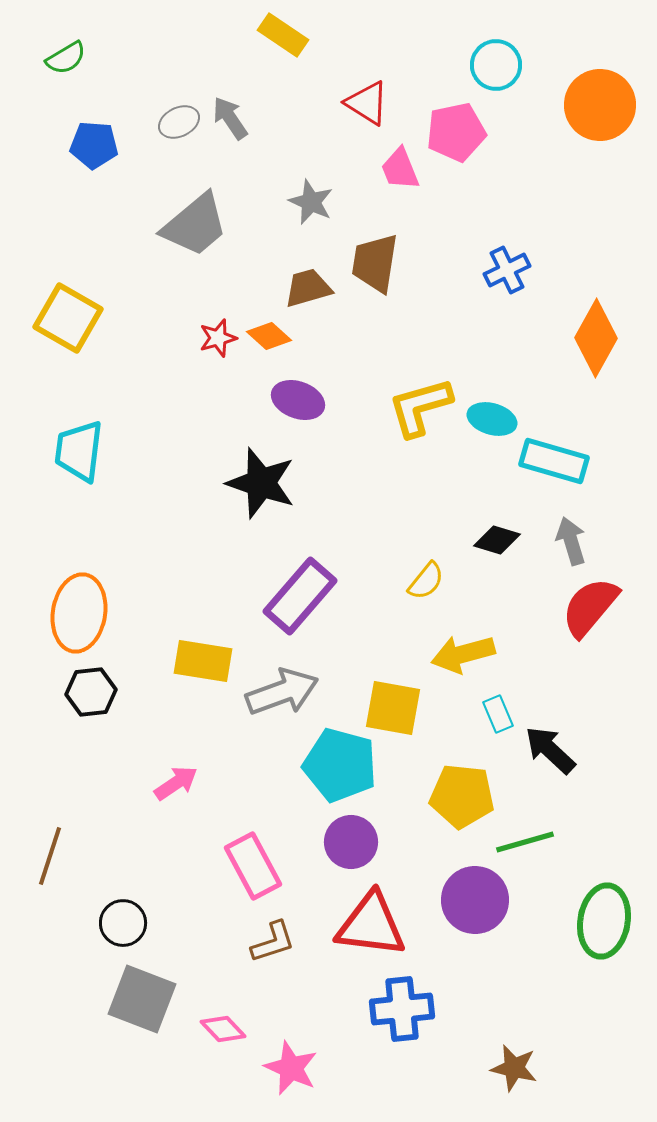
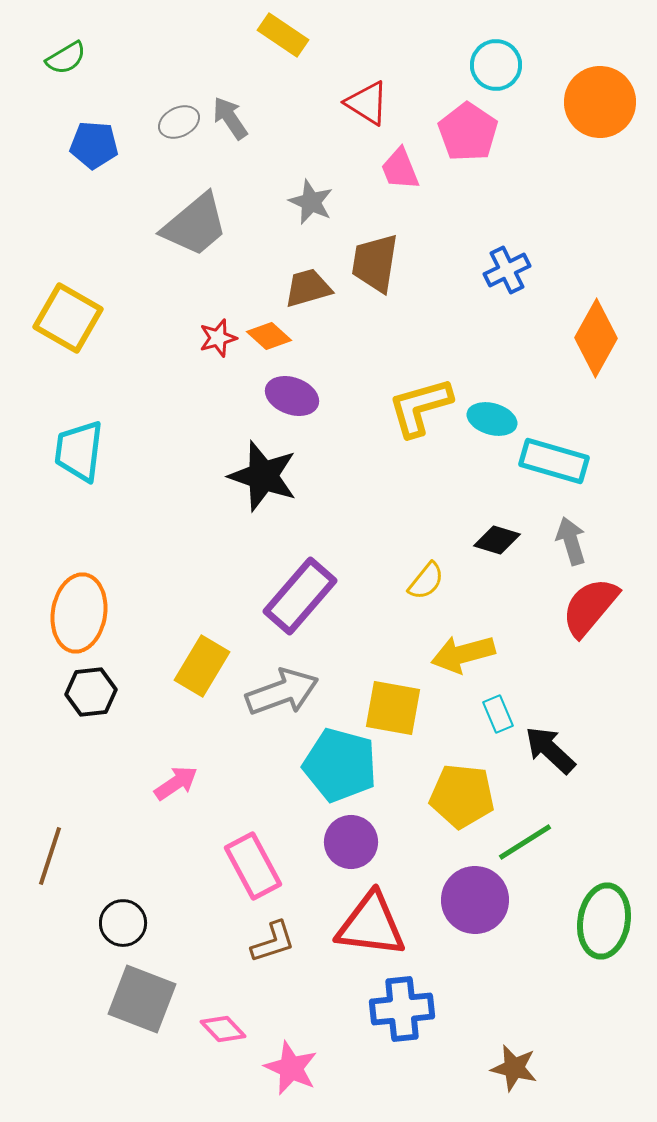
orange circle at (600, 105): moved 3 px up
pink pentagon at (456, 132): moved 12 px right; rotated 26 degrees counterclockwise
purple ellipse at (298, 400): moved 6 px left, 4 px up
black star at (261, 483): moved 2 px right, 7 px up
yellow rectangle at (203, 661): moved 1 px left, 5 px down; rotated 68 degrees counterclockwise
green line at (525, 842): rotated 16 degrees counterclockwise
